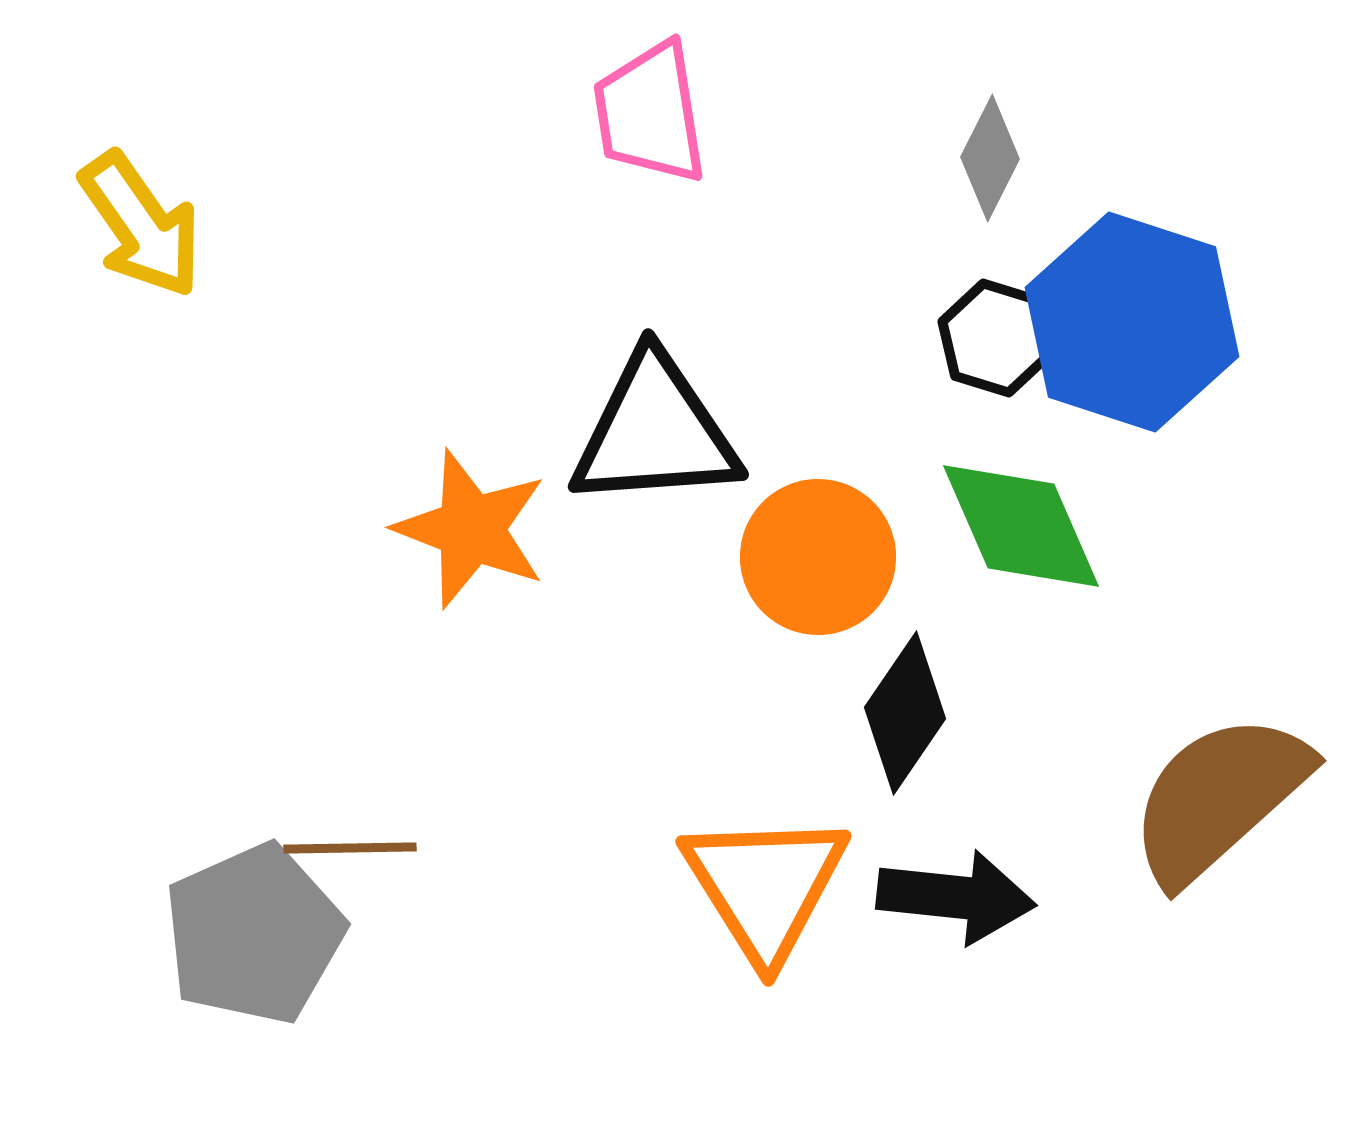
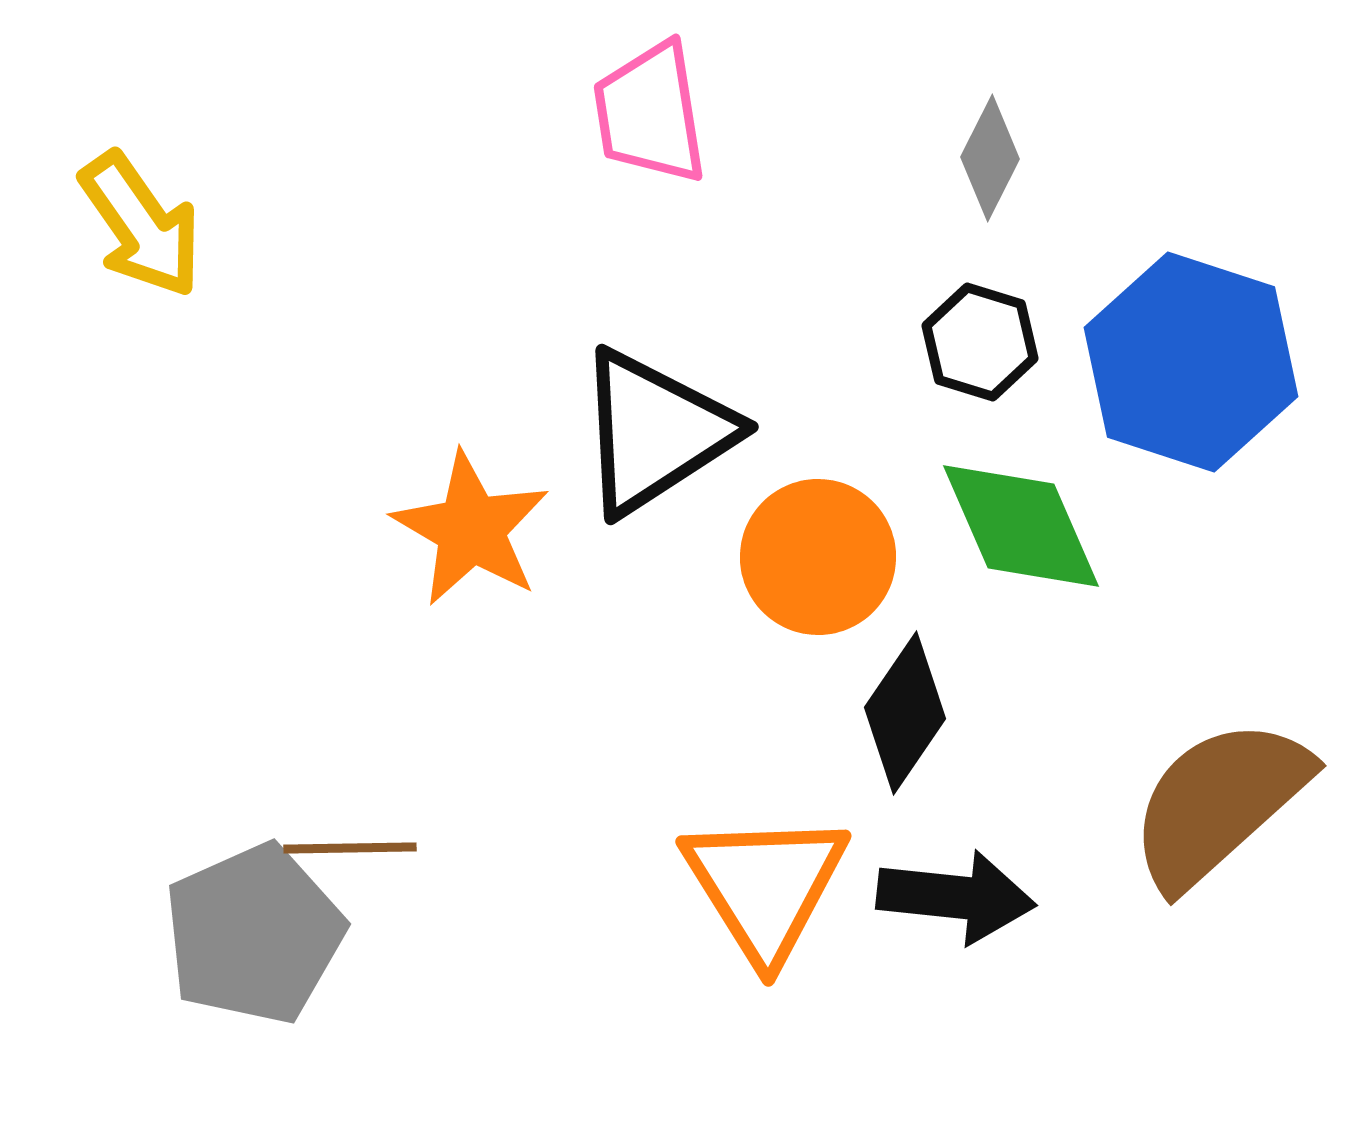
blue hexagon: moved 59 px right, 40 px down
black hexagon: moved 16 px left, 4 px down
black triangle: rotated 29 degrees counterclockwise
orange star: rotated 9 degrees clockwise
brown semicircle: moved 5 px down
